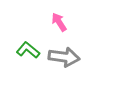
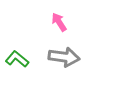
green L-shape: moved 11 px left, 9 px down
